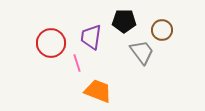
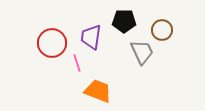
red circle: moved 1 px right
gray trapezoid: rotated 12 degrees clockwise
